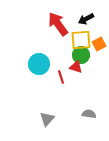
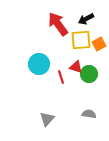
green circle: moved 8 px right, 19 px down
